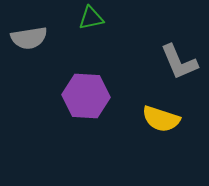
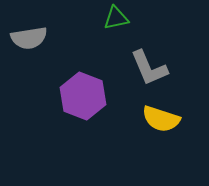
green triangle: moved 25 px right
gray L-shape: moved 30 px left, 6 px down
purple hexagon: moved 3 px left; rotated 18 degrees clockwise
